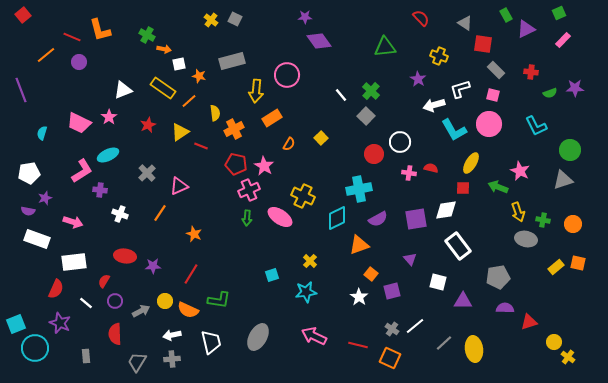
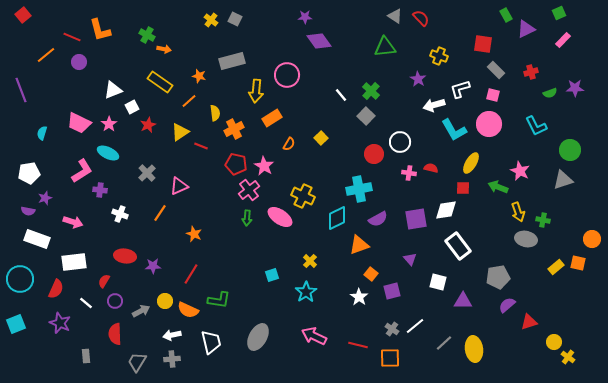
gray triangle at (465, 23): moved 70 px left, 7 px up
white square at (179, 64): moved 47 px left, 43 px down; rotated 16 degrees counterclockwise
red cross at (531, 72): rotated 24 degrees counterclockwise
yellow rectangle at (163, 88): moved 3 px left, 6 px up
white triangle at (123, 90): moved 10 px left
pink star at (109, 117): moved 7 px down
cyan ellipse at (108, 155): moved 2 px up; rotated 50 degrees clockwise
pink cross at (249, 190): rotated 15 degrees counterclockwise
orange circle at (573, 224): moved 19 px right, 15 px down
cyan star at (306, 292): rotated 25 degrees counterclockwise
purple semicircle at (505, 308): moved 2 px right, 3 px up; rotated 42 degrees counterclockwise
cyan circle at (35, 348): moved 15 px left, 69 px up
orange square at (390, 358): rotated 25 degrees counterclockwise
